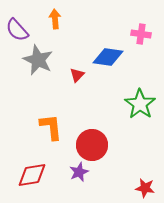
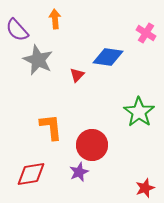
pink cross: moved 5 px right, 1 px up; rotated 24 degrees clockwise
green star: moved 1 px left, 8 px down
red diamond: moved 1 px left, 1 px up
red star: rotated 30 degrees counterclockwise
